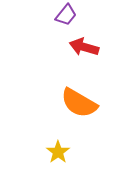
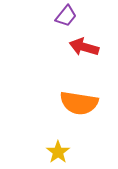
purple trapezoid: moved 1 px down
orange semicircle: rotated 21 degrees counterclockwise
